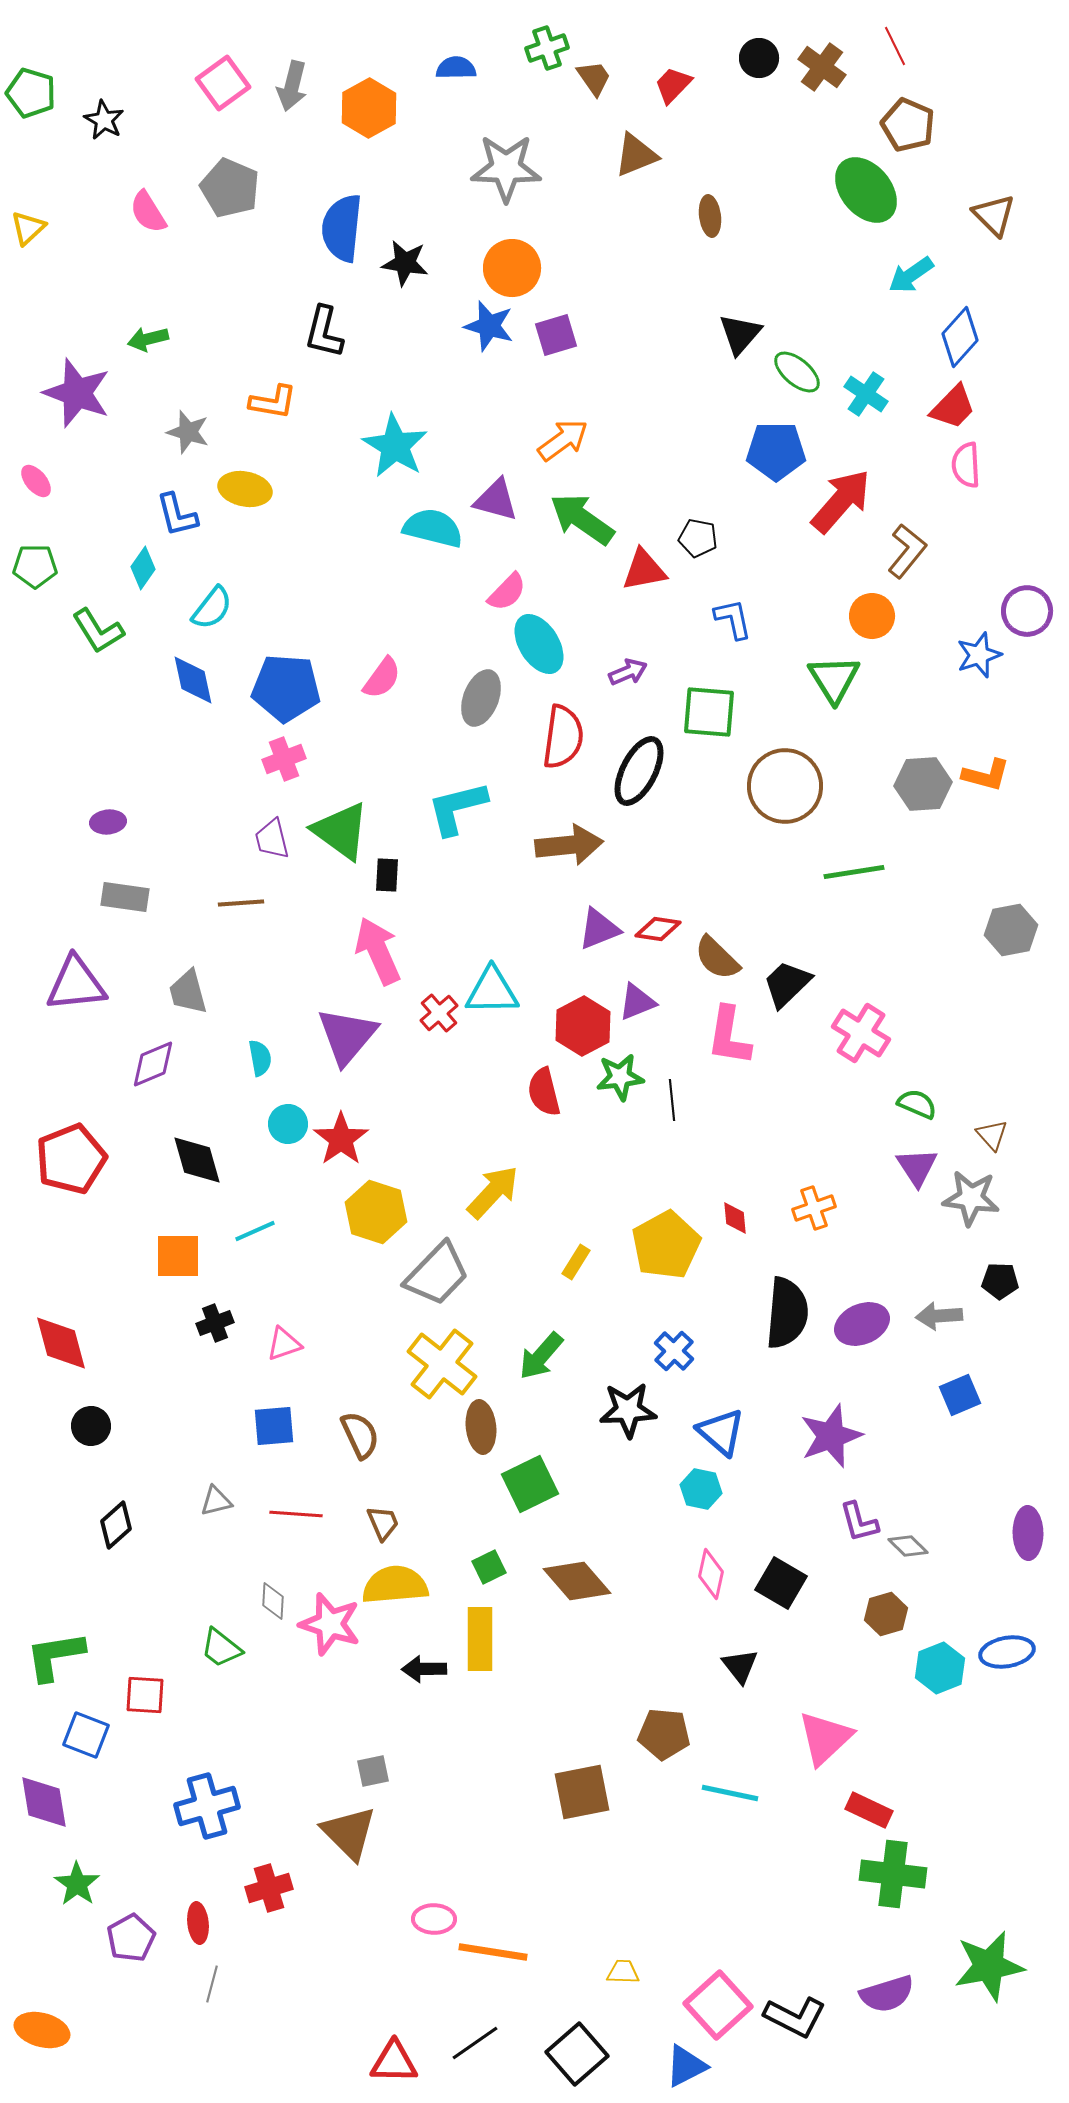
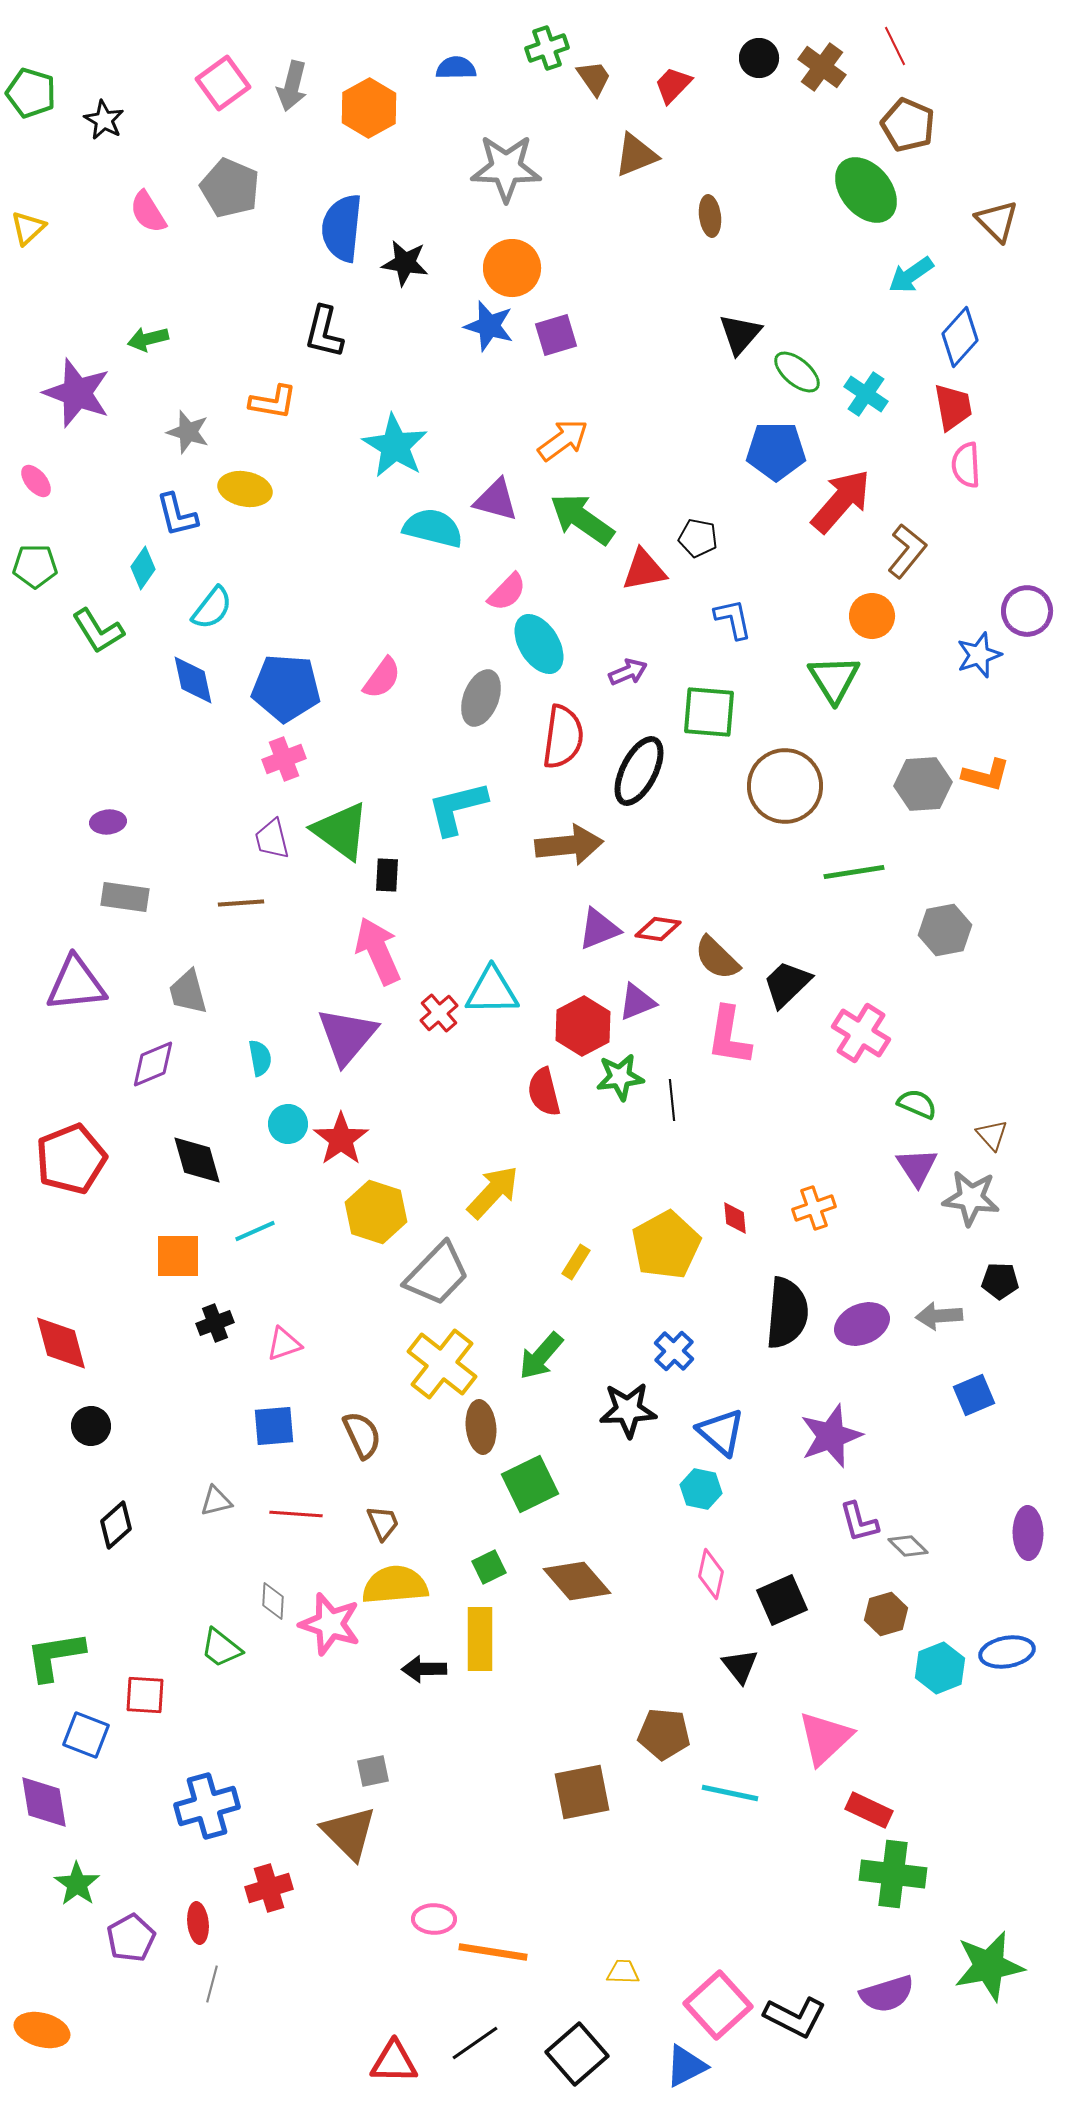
brown triangle at (994, 215): moved 3 px right, 6 px down
red trapezoid at (953, 407): rotated 54 degrees counterclockwise
gray hexagon at (1011, 930): moved 66 px left
blue square at (960, 1395): moved 14 px right
brown semicircle at (360, 1435): moved 2 px right
black square at (781, 1583): moved 1 px right, 17 px down; rotated 36 degrees clockwise
